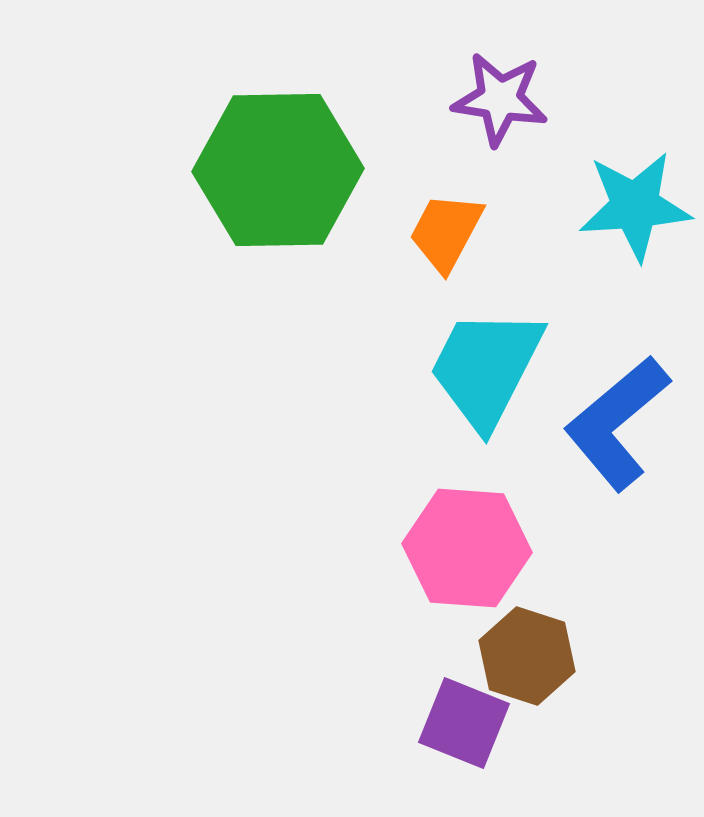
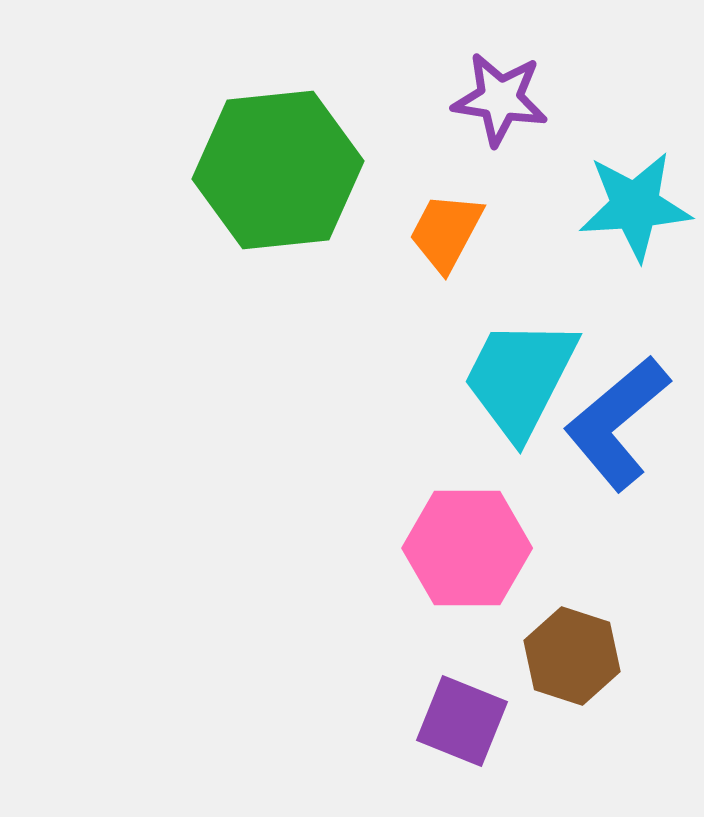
green hexagon: rotated 5 degrees counterclockwise
cyan trapezoid: moved 34 px right, 10 px down
pink hexagon: rotated 4 degrees counterclockwise
brown hexagon: moved 45 px right
purple square: moved 2 px left, 2 px up
